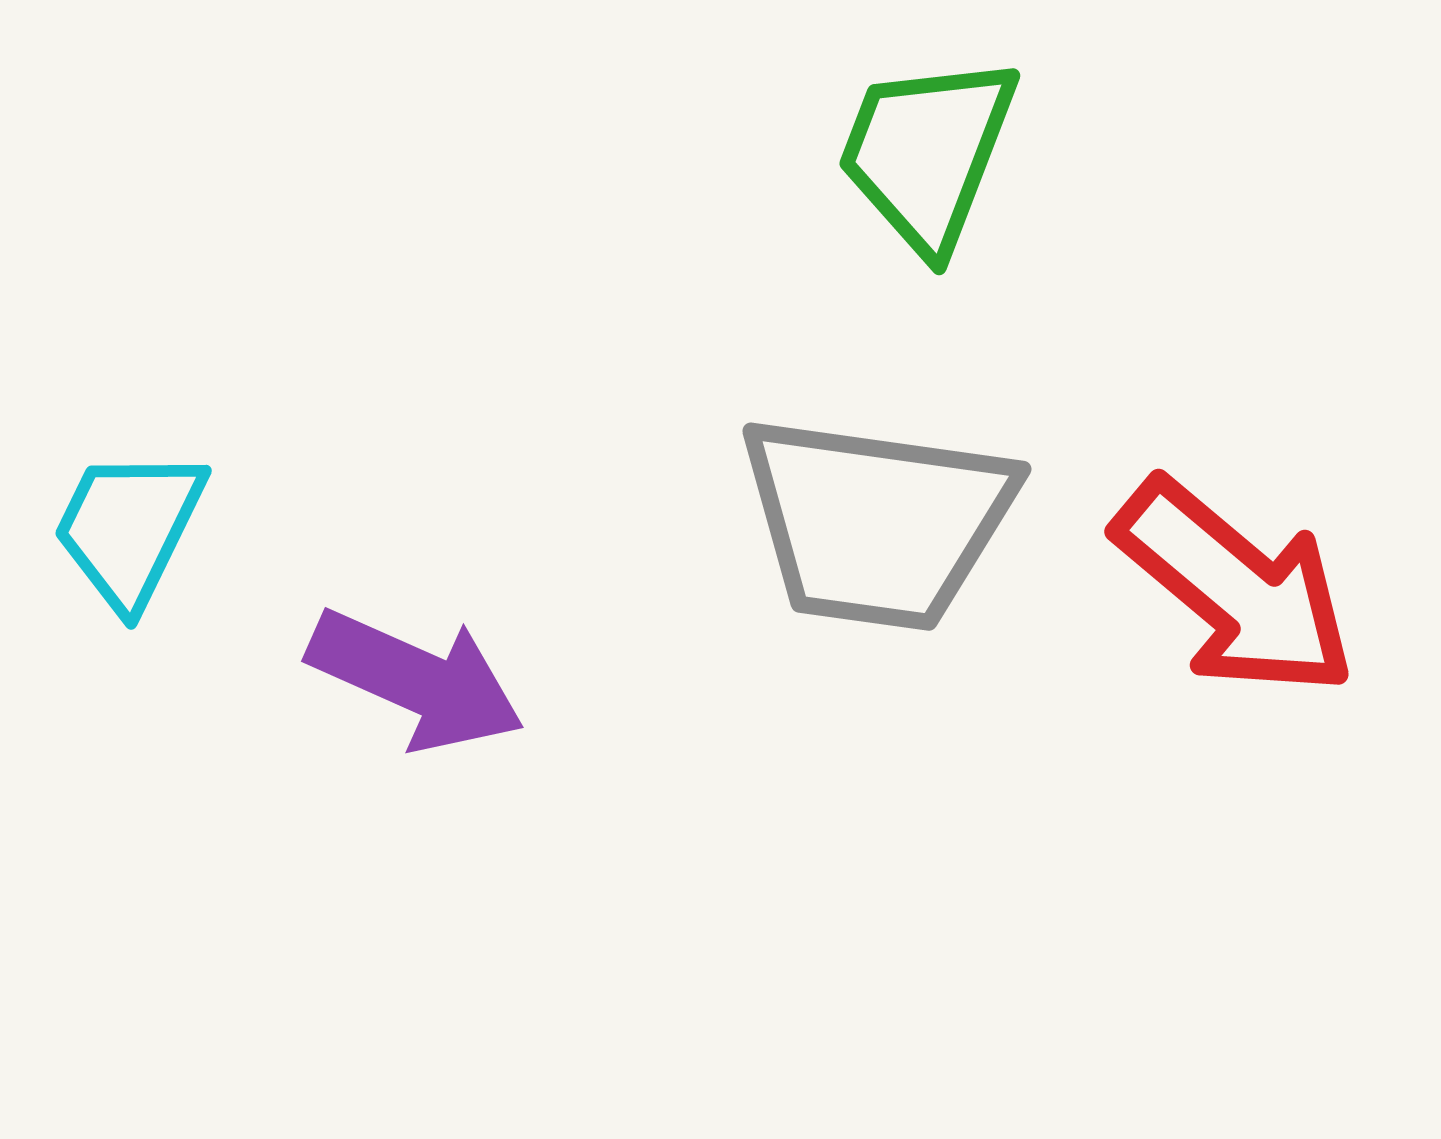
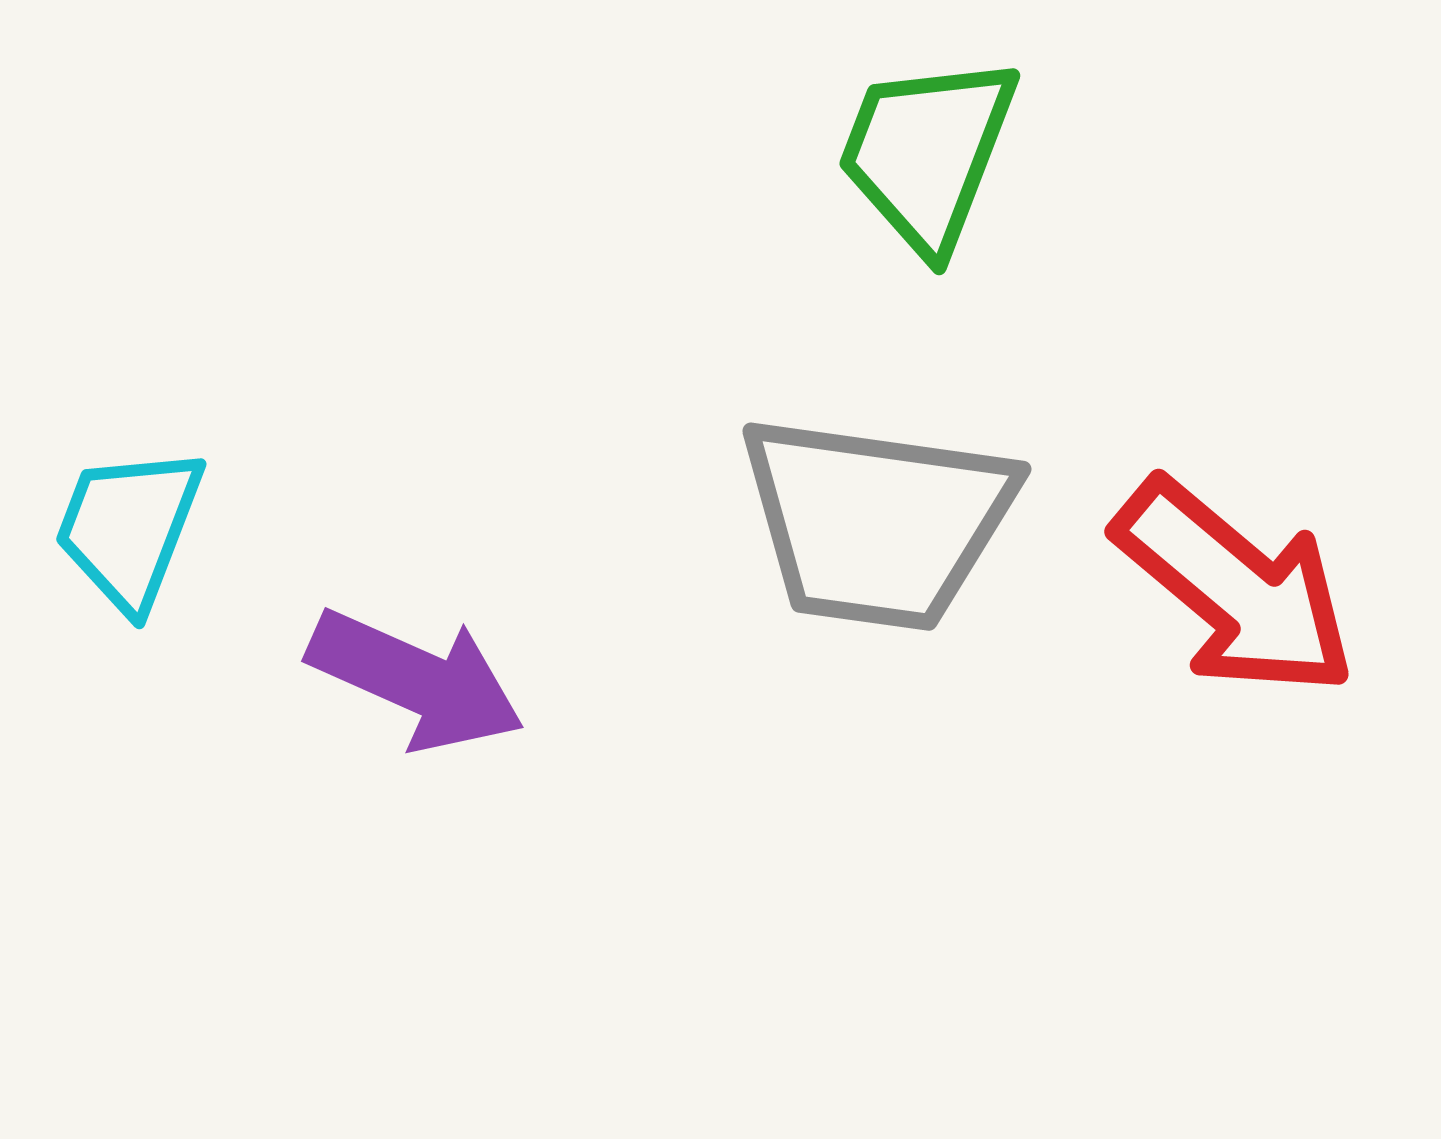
cyan trapezoid: rotated 5 degrees counterclockwise
